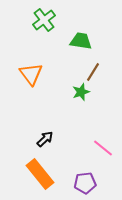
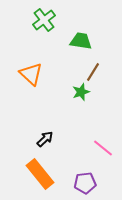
orange triangle: rotated 10 degrees counterclockwise
